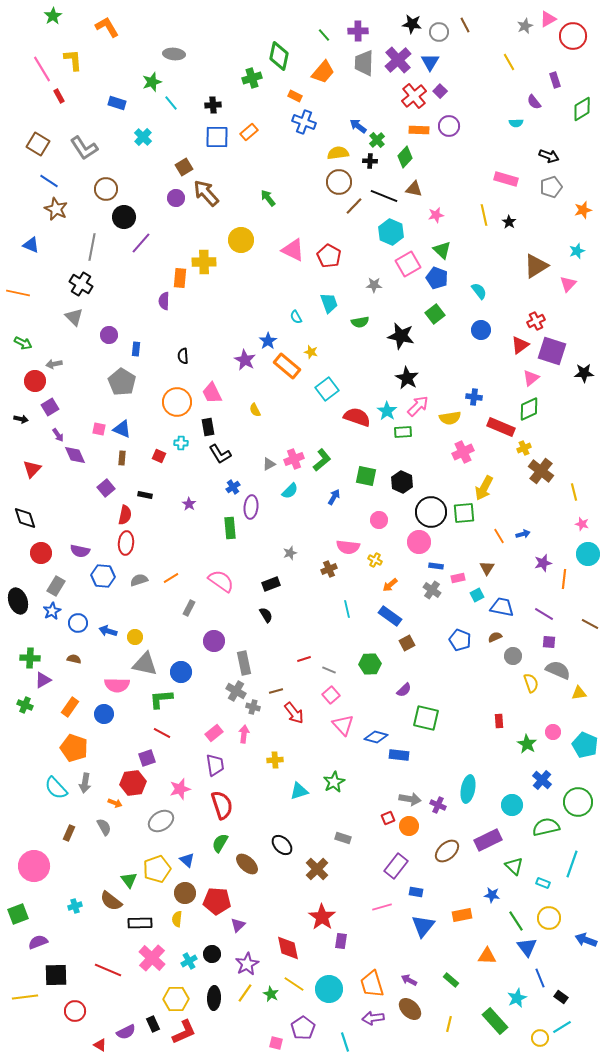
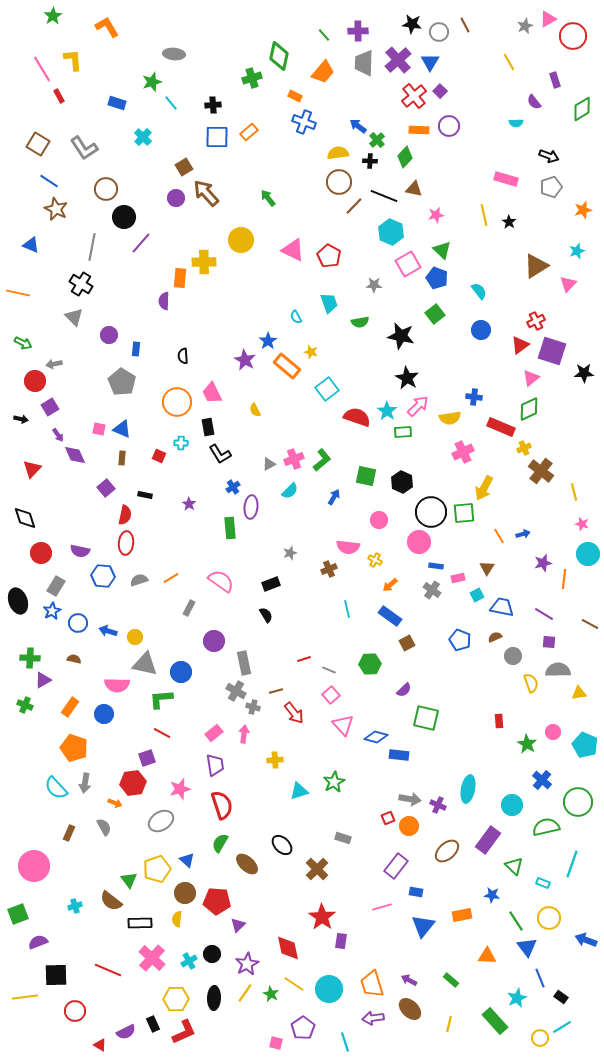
gray semicircle at (558, 670): rotated 25 degrees counterclockwise
purple rectangle at (488, 840): rotated 28 degrees counterclockwise
